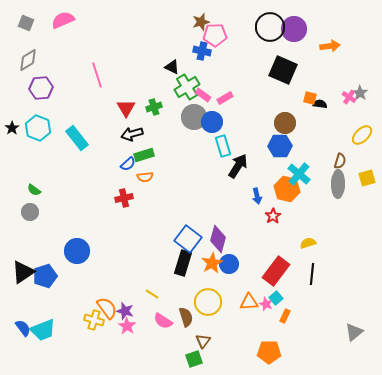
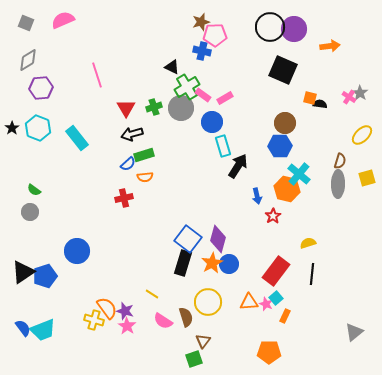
gray circle at (194, 117): moved 13 px left, 9 px up
